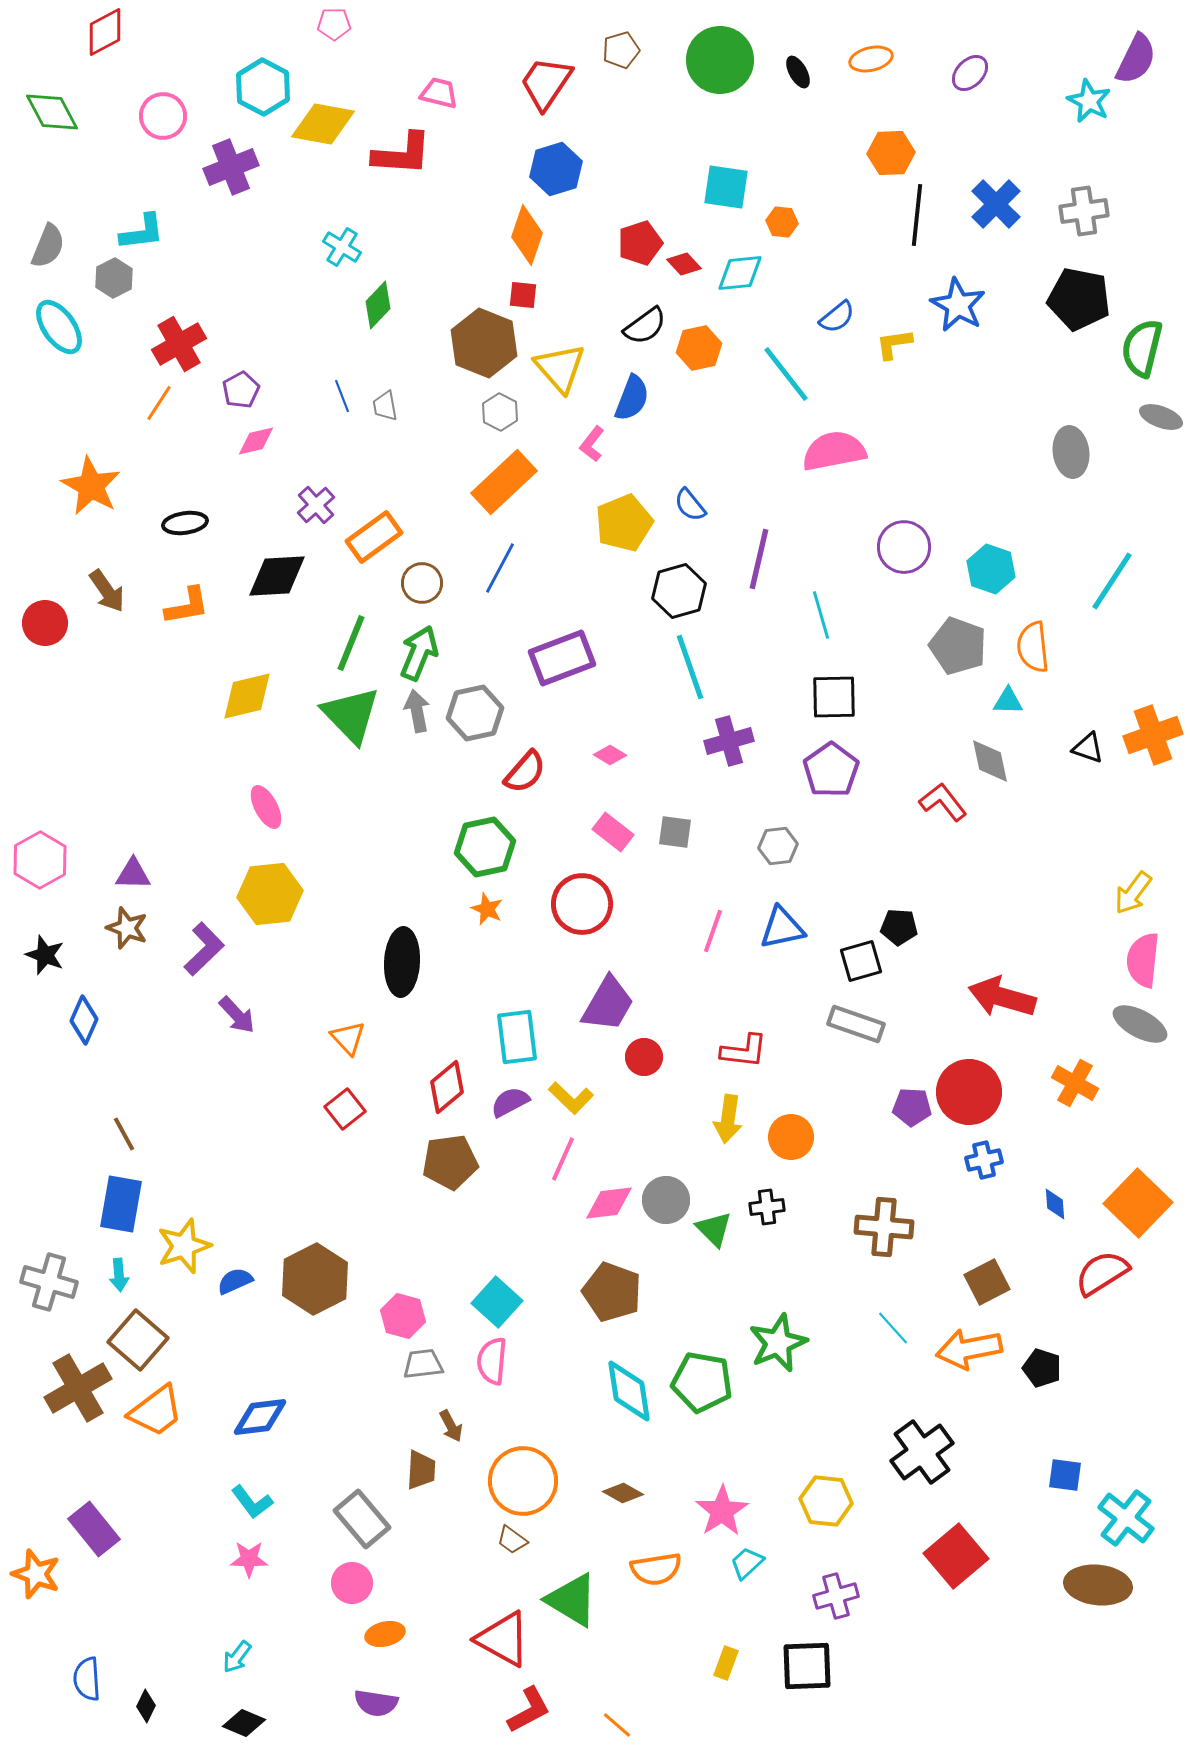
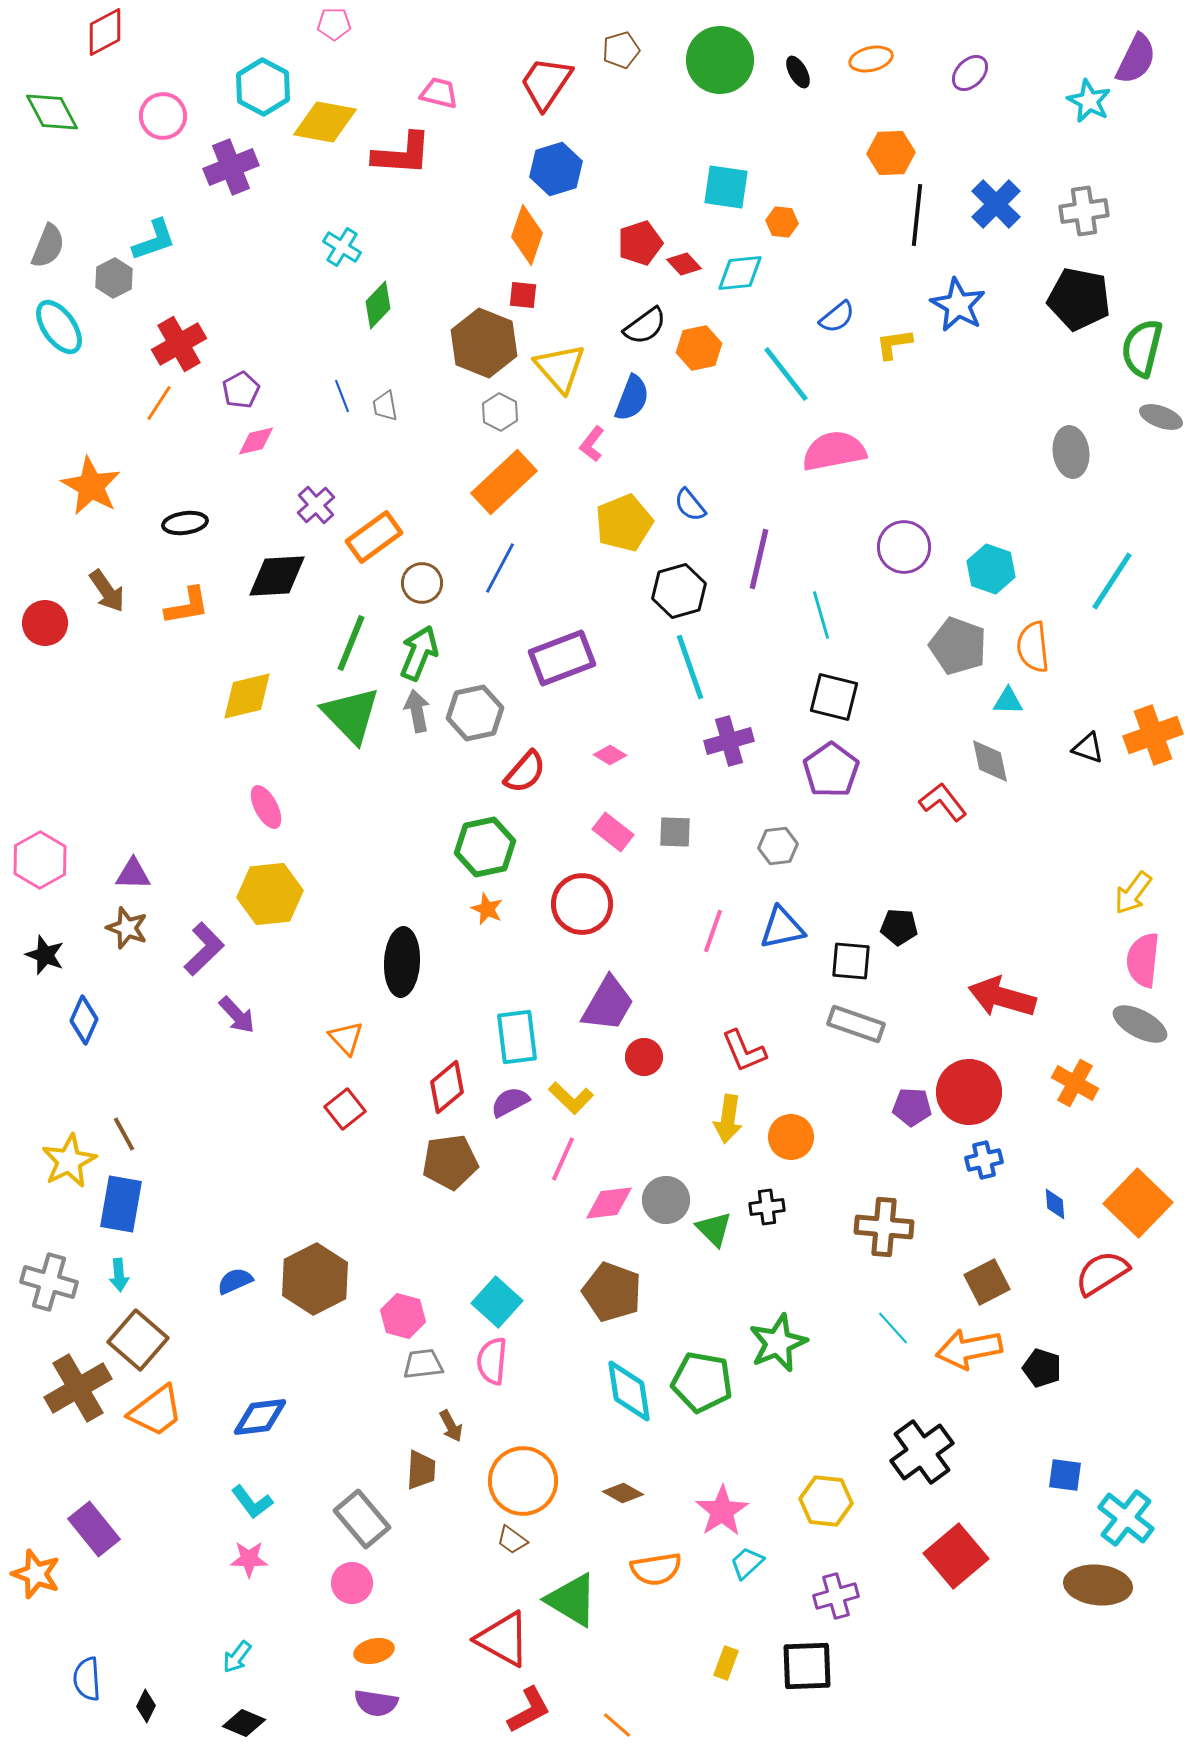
yellow diamond at (323, 124): moved 2 px right, 2 px up
cyan L-shape at (142, 232): moved 12 px right, 8 px down; rotated 12 degrees counterclockwise
black square at (834, 697): rotated 15 degrees clockwise
gray square at (675, 832): rotated 6 degrees counterclockwise
black square at (861, 961): moved 10 px left; rotated 21 degrees clockwise
orange triangle at (348, 1038): moved 2 px left
red L-shape at (744, 1051): rotated 60 degrees clockwise
yellow star at (184, 1246): moved 115 px left, 85 px up; rotated 8 degrees counterclockwise
orange ellipse at (385, 1634): moved 11 px left, 17 px down
